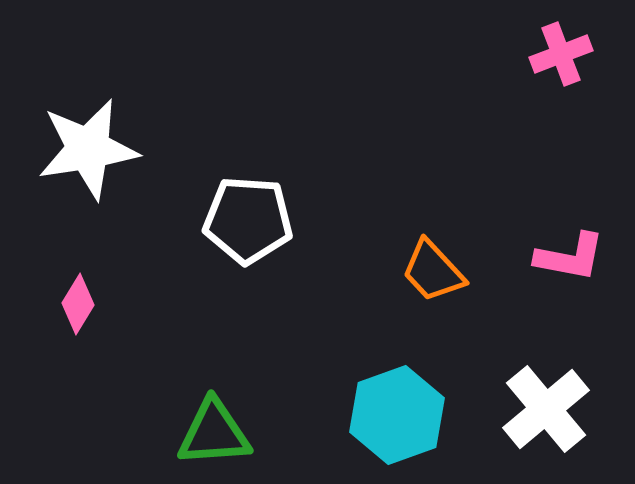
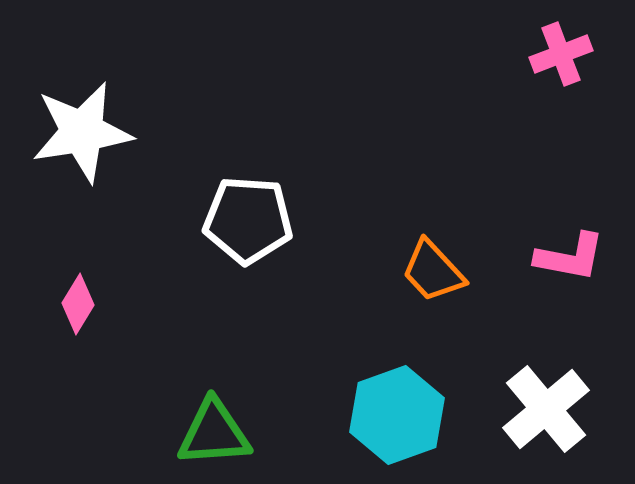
white star: moved 6 px left, 17 px up
